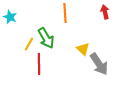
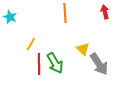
green arrow: moved 9 px right, 25 px down
yellow line: moved 2 px right
